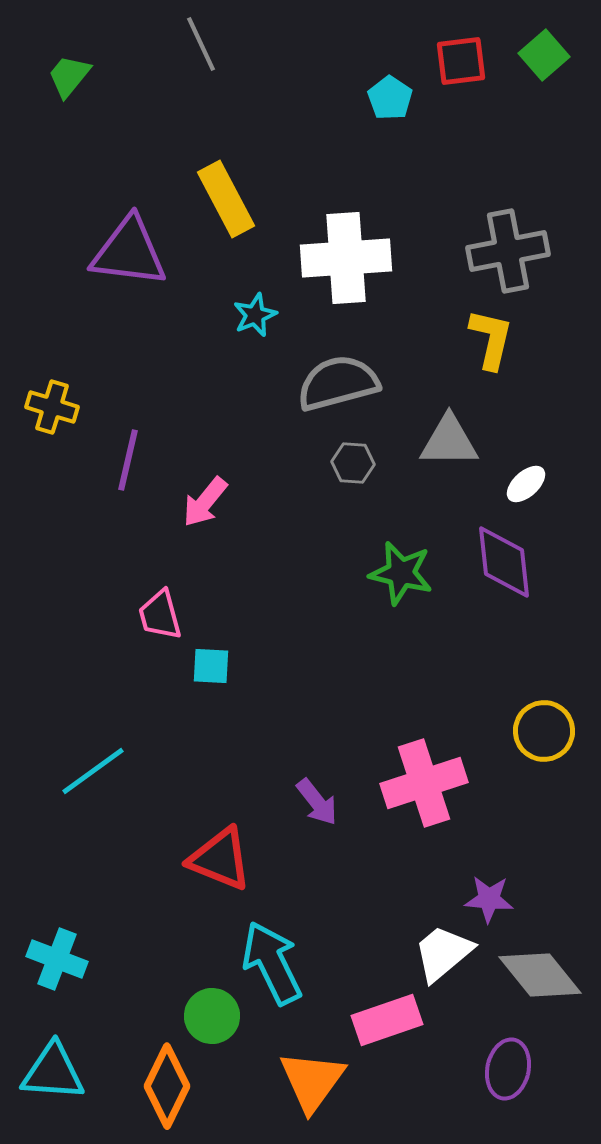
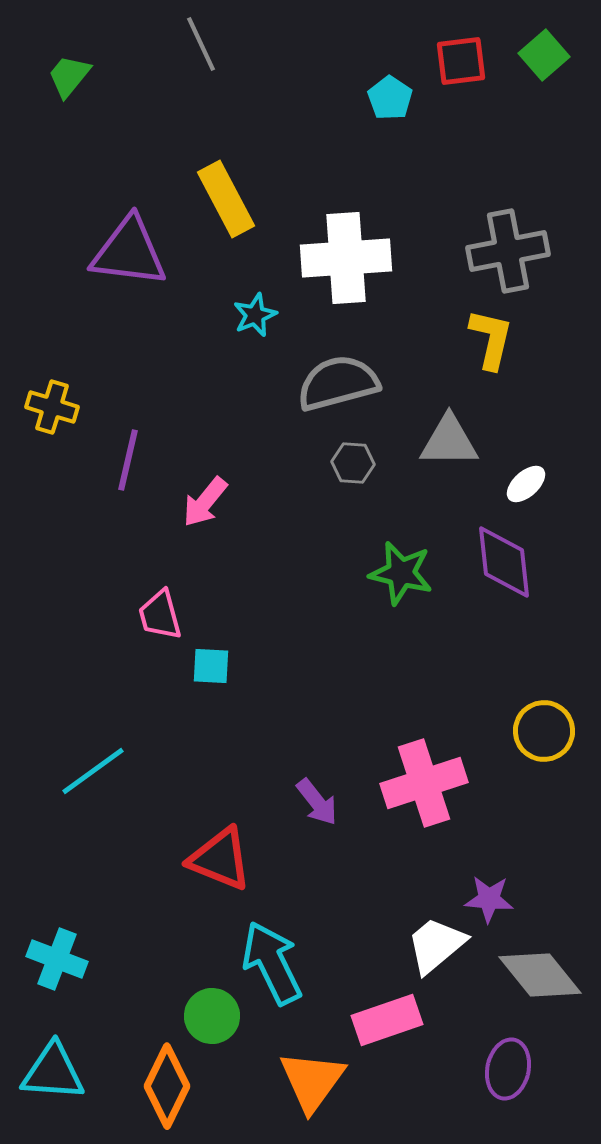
white trapezoid: moved 7 px left, 8 px up
